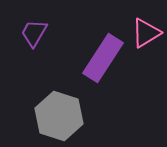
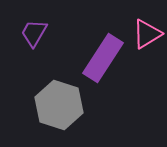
pink triangle: moved 1 px right, 1 px down
gray hexagon: moved 11 px up
